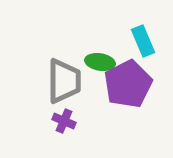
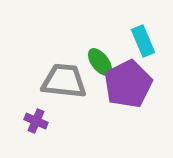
green ellipse: rotated 44 degrees clockwise
gray trapezoid: rotated 84 degrees counterclockwise
purple cross: moved 28 px left
